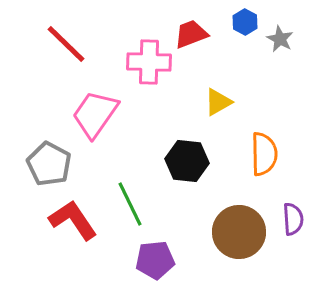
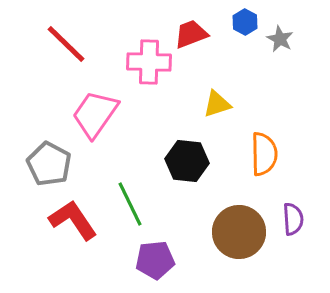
yellow triangle: moved 1 px left, 2 px down; rotated 12 degrees clockwise
